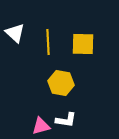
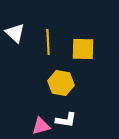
yellow square: moved 5 px down
